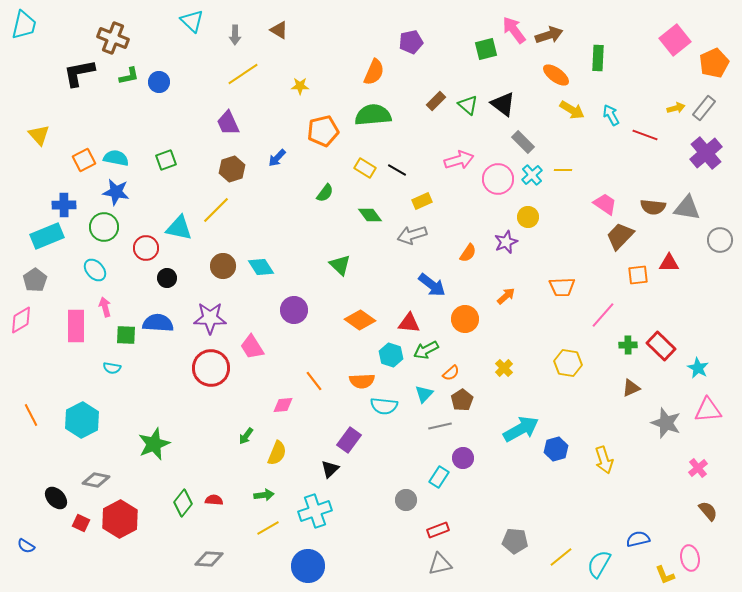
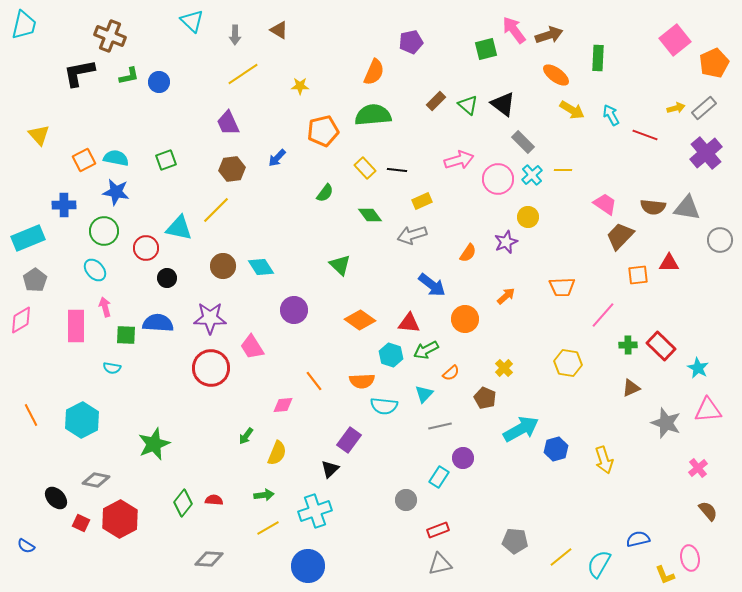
brown cross at (113, 38): moved 3 px left, 2 px up
gray rectangle at (704, 108): rotated 10 degrees clockwise
yellow rectangle at (365, 168): rotated 15 degrees clockwise
brown hexagon at (232, 169): rotated 10 degrees clockwise
black line at (397, 170): rotated 24 degrees counterclockwise
green circle at (104, 227): moved 4 px down
cyan rectangle at (47, 236): moved 19 px left, 2 px down
brown pentagon at (462, 400): moved 23 px right, 2 px up; rotated 15 degrees counterclockwise
